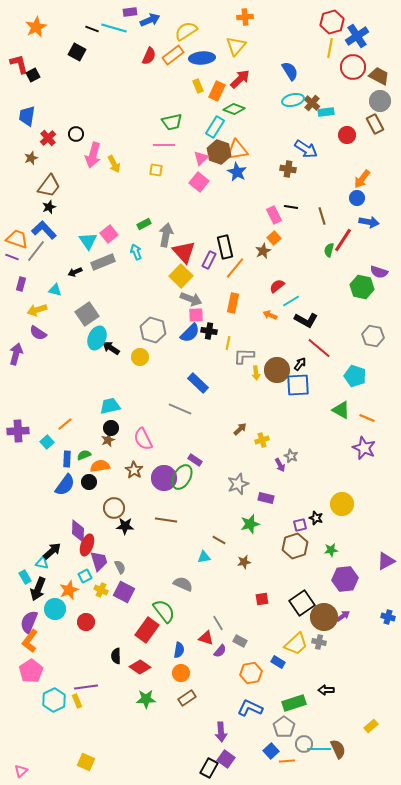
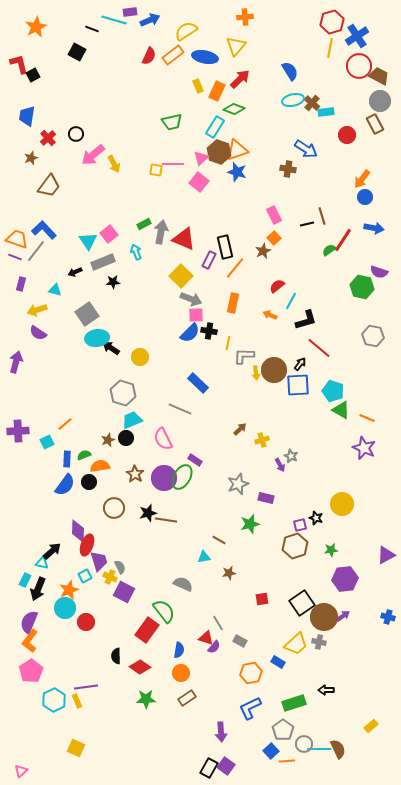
cyan line at (114, 28): moved 8 px up
blue ellipse at (202, 58): moved 3 px right, 1 px up; rotated 15 degrees clockwise
red circle at (353, 67): moved 6 px right, 1 px up
pink line at (164, 145): moved 9 px right, 19 px down
orange triangle at (237, 150): rotated 10 degrees counterclockwise
pink arrow at (93, 155): rotated 35 degrees clockwise
blue star at (237, 172): rotated 12 degrees counterclockwise
blue circle at (357, 198): moved 8 px right, 1 px up
black star at (49, 207): moved 64 px right, 75 px down; rotated 16 degrees clockwise
black line at (291, 207): moved 16 px right, 17 px down; rotated 24 degrees counterclockwise
blue arrow at (369, 222): moved 5 px right, 6 px down
gray arrow at (166, 235): moved 5 px left, 3 px up
green semicircle at (329, 250): rotated 40 degrees clockwise
red triangle at (184, 252): moved 13 px up; rotated 25 degrees counterclockwise
purple line at (12, 257): moved 3 px right
cyan line at (291, 301): rotated 30 degrees counterclockwise
black L-shape at (306, 320): rotated 45 degrees counterclockwise
gray hexagon at (153, 330): moved 30 px left, 63 px down
cyan ellipse at (97, 338): rotated 60 degrees clockwise
purple arrow at (16, 354): moved 8 px down
brown circle at (277, 370): moved 3 px left
cyan pentagon at (355, 376): moved 22 px left, 15 px down
cyan trapezoid at (110, 406): moved 22 px right, 14 px down; rotated 10 degrees counterclockwise
black circle at (111, 428): moved 15 px right, 10 px down
pink semicircle at (143, 439): moved 20 px right
cyan square at (47, 442): rotated 16 degrees clockwise
brown star at (134, 470): moved 1 px right, 4 px down
black star at (125, 526): moved 23 px right, 13 px up; rotated 18 degrees counterclockwise
purple triangle at (386, 561): moved 6 px up
brown star at (244, 562): moved 15 px left, 11 px down
cyan rectangle at (25, 577): moved 3 px down; rotated 56 degrees clockwise
yellow cross at (101, 590): moved 9 px right, 13 px up
cyan circle at (55, 609): moved 10 px right, 1 px up
purple semicircle at (220, 651): moved 6 px left, 4 px up
blue L-shape at (250, 708): rotated 50 degrees counterclockwise
gray pentagon at (284, 727): moved 1 px left, 3 px down
purple square at (226, 759): moved 7 px down
yellow square at (86, 762): moved 10 px left, 14 px up
